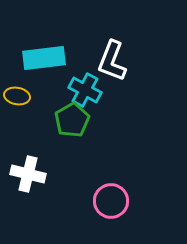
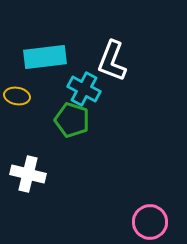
cyan rectangle: moved 1 px right, 1 px up
cyan cross: moved 1 px left, 1 px up
green pentagon: rotated 24 degrees counterclockwise
pink circle: moved 39 px right, 21 px down
